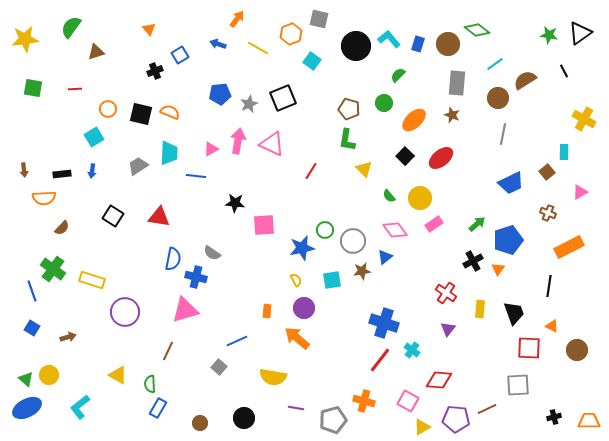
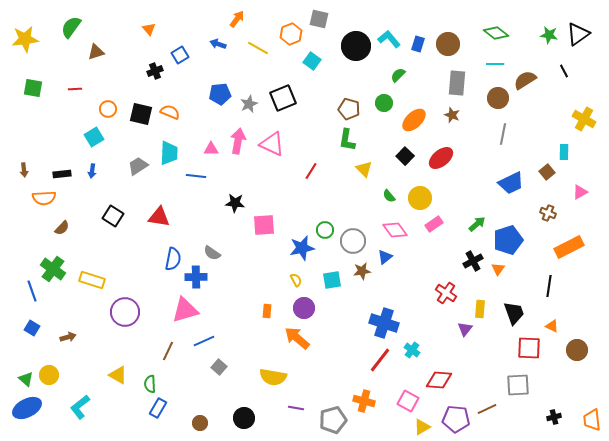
green diamond at (477, 30): moved 19 px right, 3 px down
black triangle at (580, 33): moved 2 px left, 1 px down
cyan line at (495, 64): rotated 36 degrees clockwise
pink triangle at (211, 149): rotated 28 degrees clockwise
blue cross at (196, 277): rotated 15 degrees counterclockwise
purple triangle at (448, 329): moved 17 px right
blue line at (237, 341): moved 33 px left
orange trapezoid at (589, 421): moved 3 px right, 1 px up; rotated 95 degrees counterclockwise
